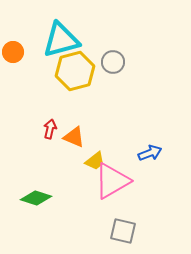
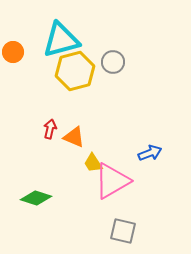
yellow trapezoid: moved 2 px left, 2 px down; rotated 95 degrees clockwise
